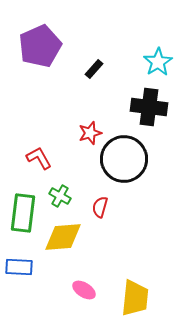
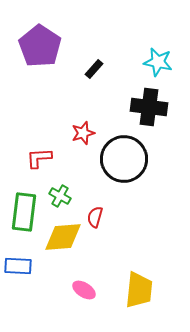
purple pentagon: rotated 15 degrees counterclockwise
cyan star: rotated 28 degrees counterclockwise
red star: moved 7 px left
red L-shape: rotated 64 degrees counterclockwise
red semicircle: moved 5 px left, 10 px down
green rectangle: moved 1 px right, 1 px up
blue rectangle: moved 1 px left, 1 px up
yellow trapezoid: moved 4 px right, 8 px up
